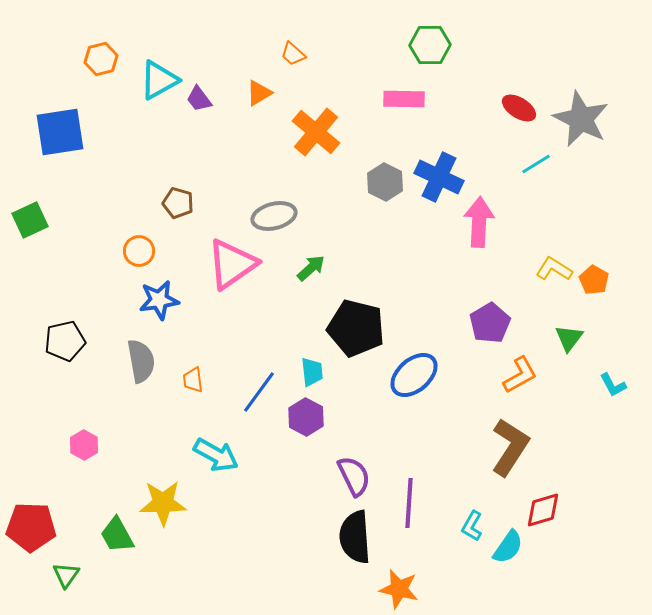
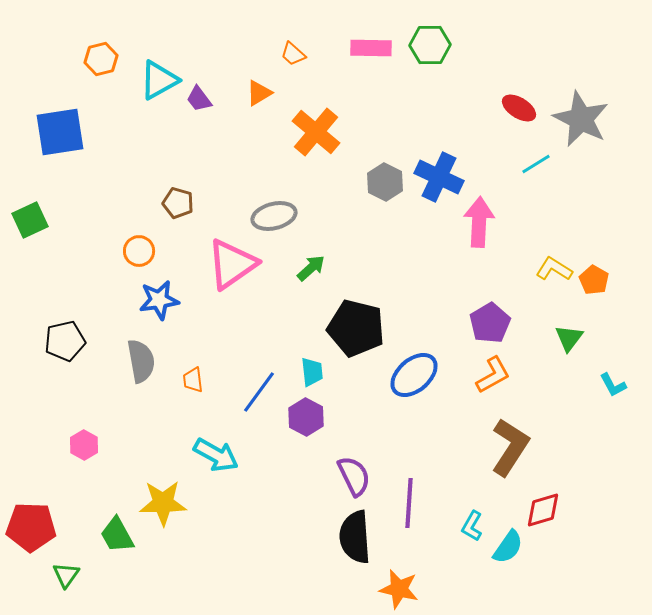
pink rectangle at (404, 99): moved 33 px left, 51 px up
orange L-shape at (520, 375): moved 27 px left
